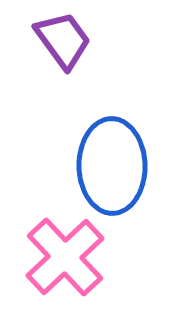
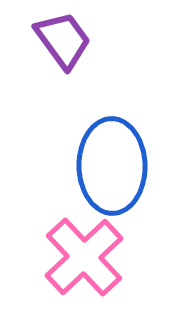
pink cross: moved 19 px right
